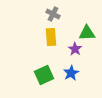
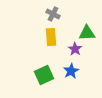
blue star: moved 2 px up
